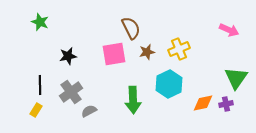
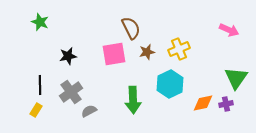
cyan hexagon: moved 1 px right
